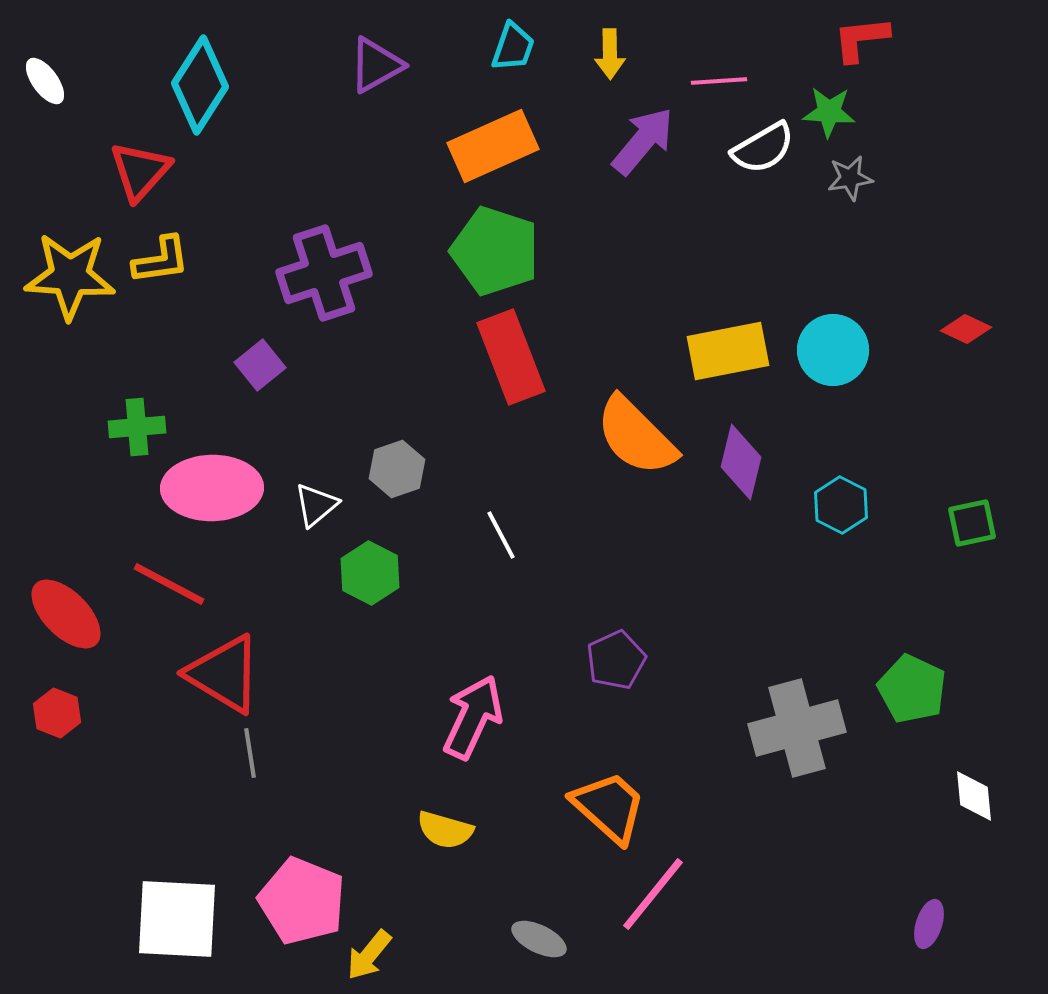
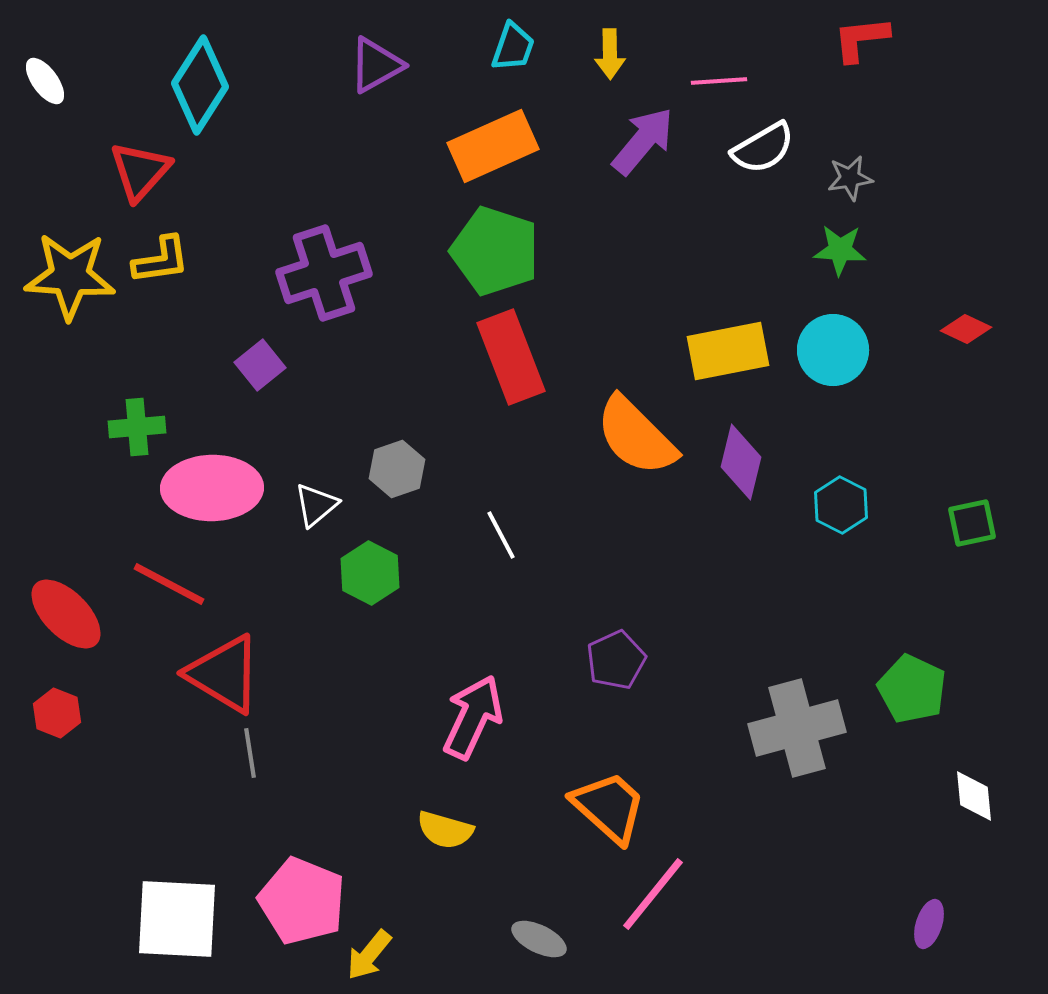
green star at (829, 112): moved 11 px right, 138 px down
